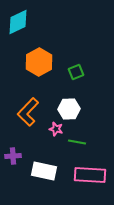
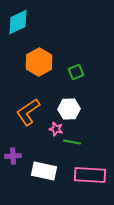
orange L-shape: rotated 12 degrees clockwise
green line: moved 5 px left
